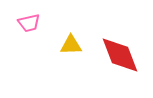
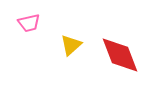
yellow triangle: rotated 40 degrees counterclockwise
